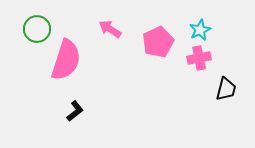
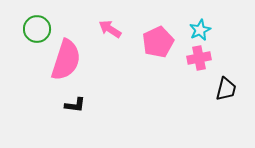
black L-shape: moved 6 px up; rotated 45 degrees clockwise
